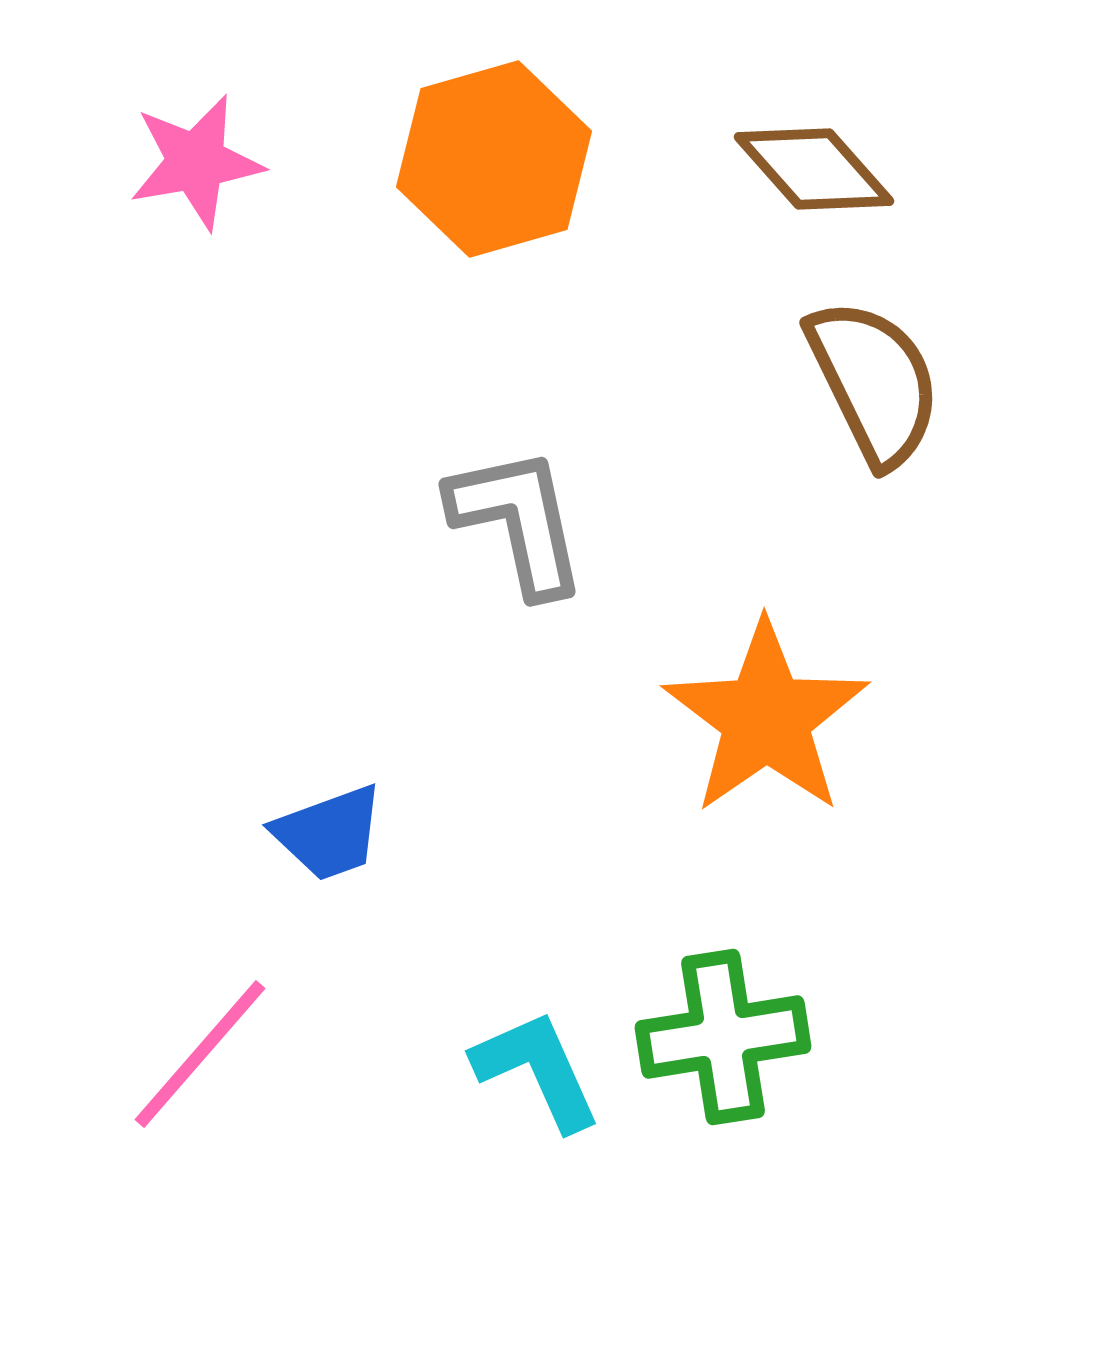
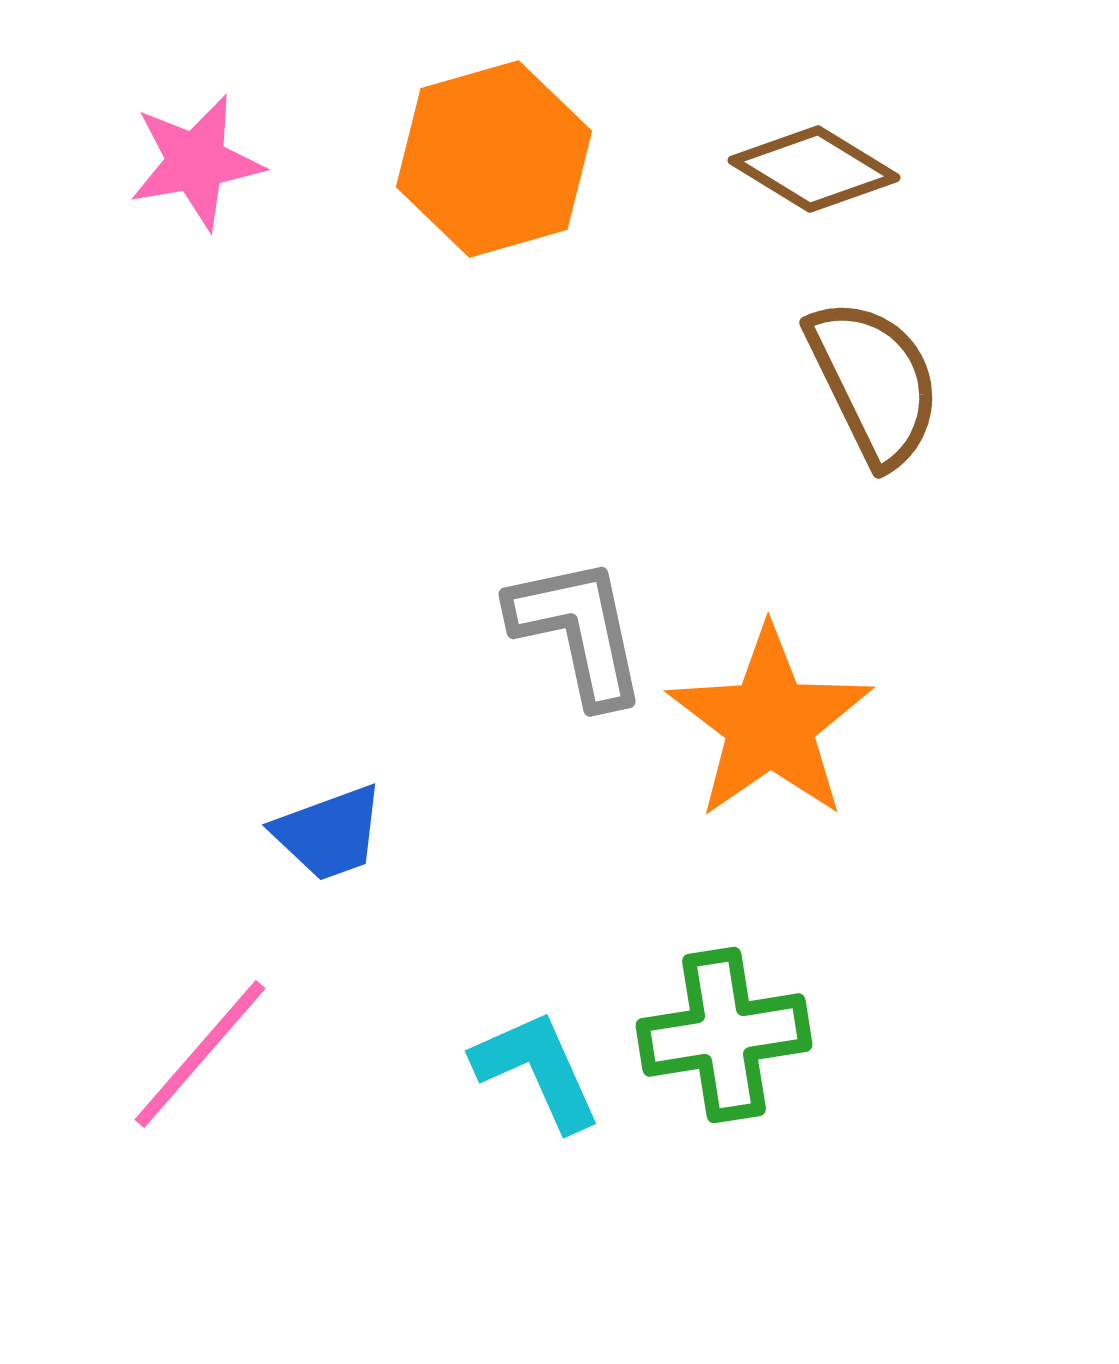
brown diamond: rotated 17 degrees counterclockwise
gray L-shape: moved 60 px right, 110 px down
orange star: moved 4 px right, 5 px down
green cross: moved 1 px right, 2 px up
